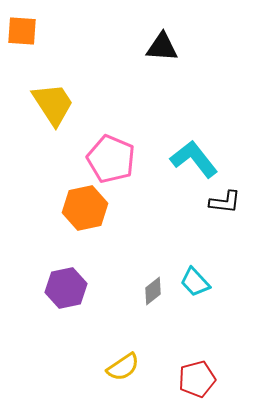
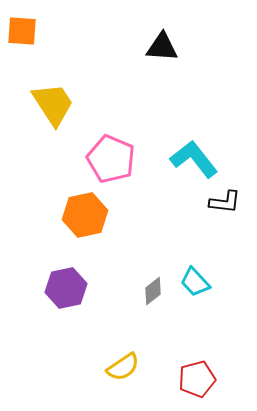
orange hexagon: moved 7 px down
